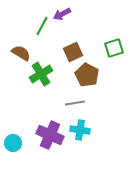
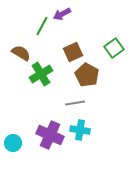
green square: rotated 18 degrees counterclockwise
